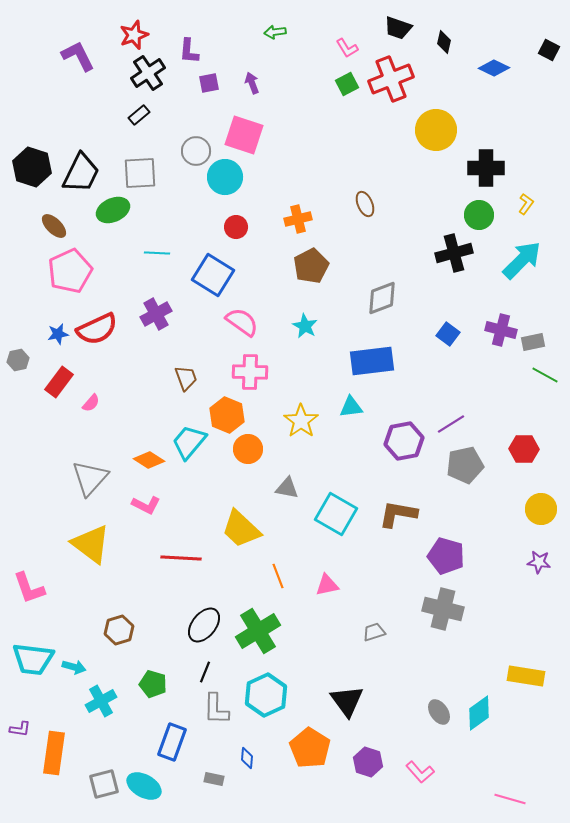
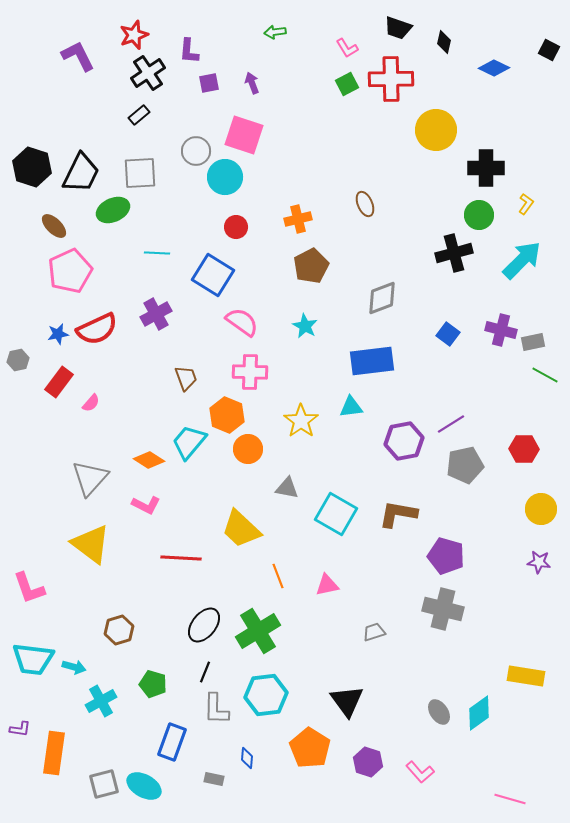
red cross at (391, 79): rotated 21 degrees clockwise
cyan hexagon at (266, 695): rotated 18 degrees clockwise
